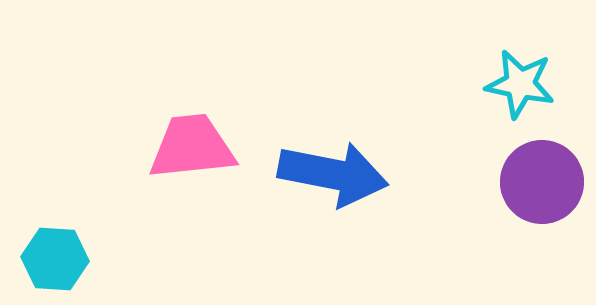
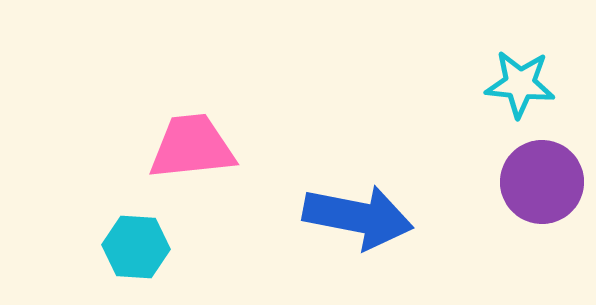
cyan star: rotated 6 degrees counterclockwise
blue arrow: moved 25 px right, 43 px down
cyan hexagon: moved 81 px right, 12 px up
